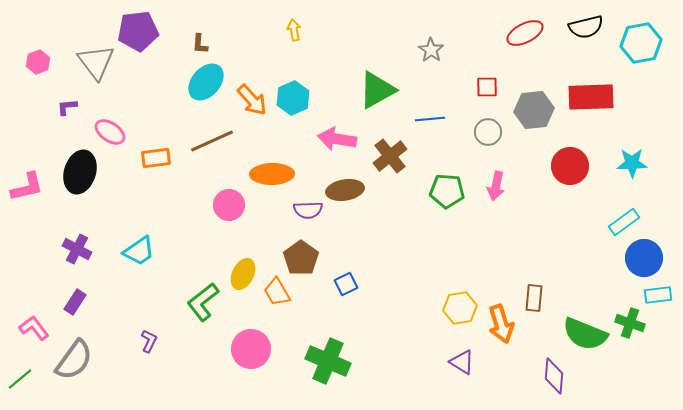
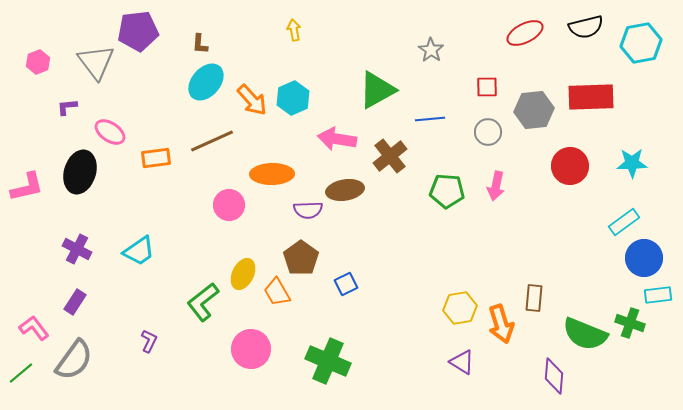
green line at (20, 379): moved 1 px right, 6 px up
